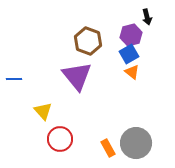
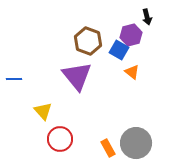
blue square: moved 10 px left, 4 px up; rotated 30 degrees counterclockwise
